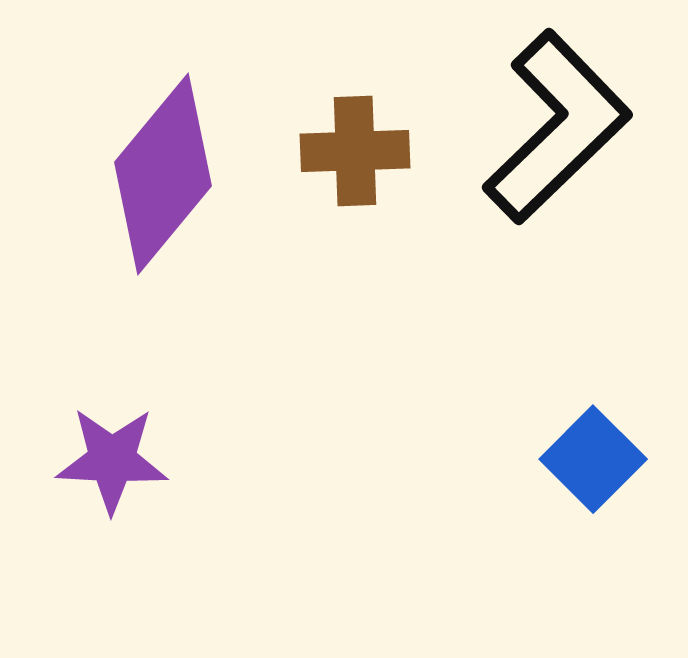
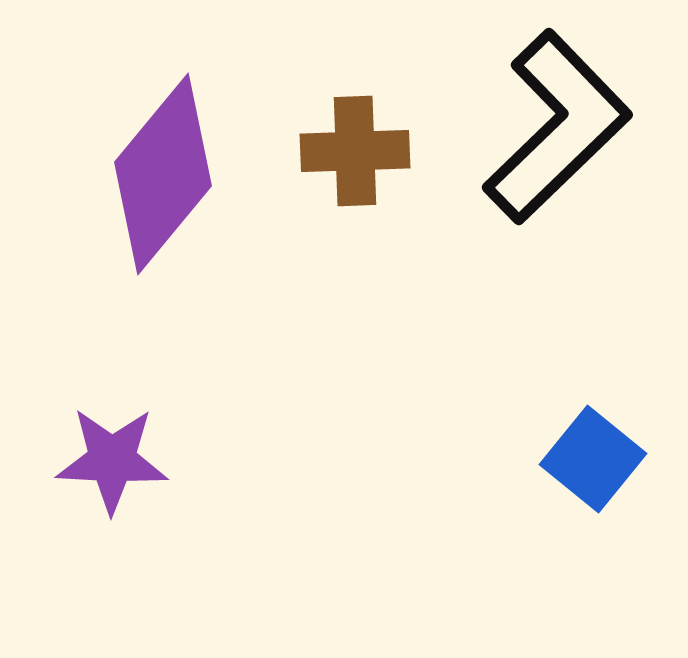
blue square: rotated 6 degrees counterclockwise
